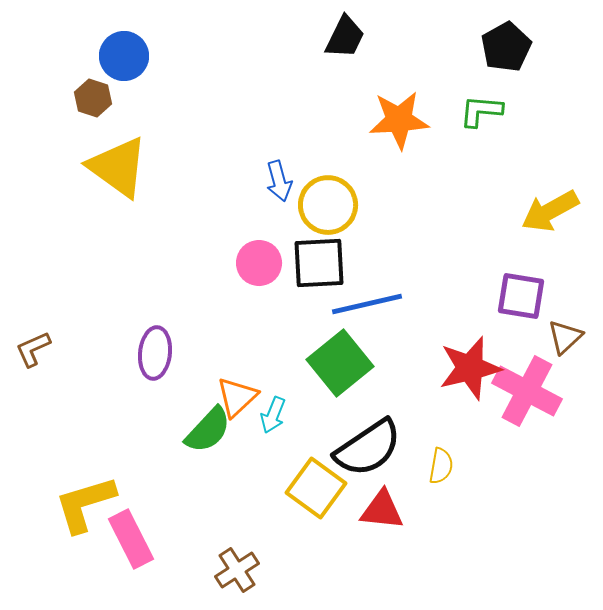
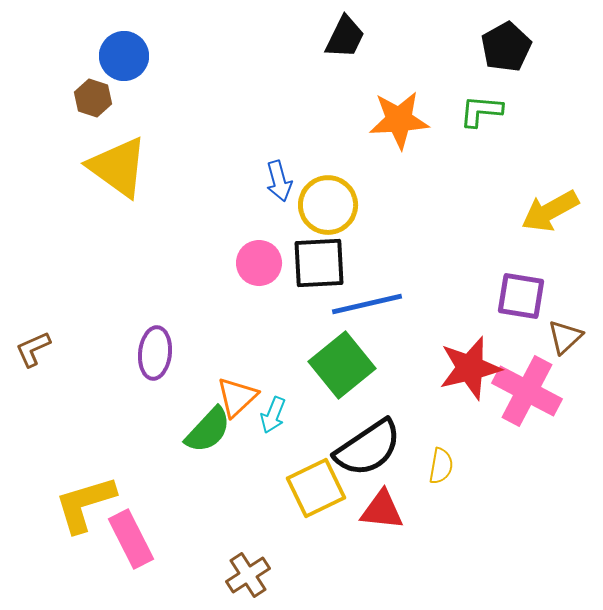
green square: moved 2 px right, 2 px down
yellow square: rotated 28 degrees clockwise
brown cross: moved 11 px right, 5 px down
